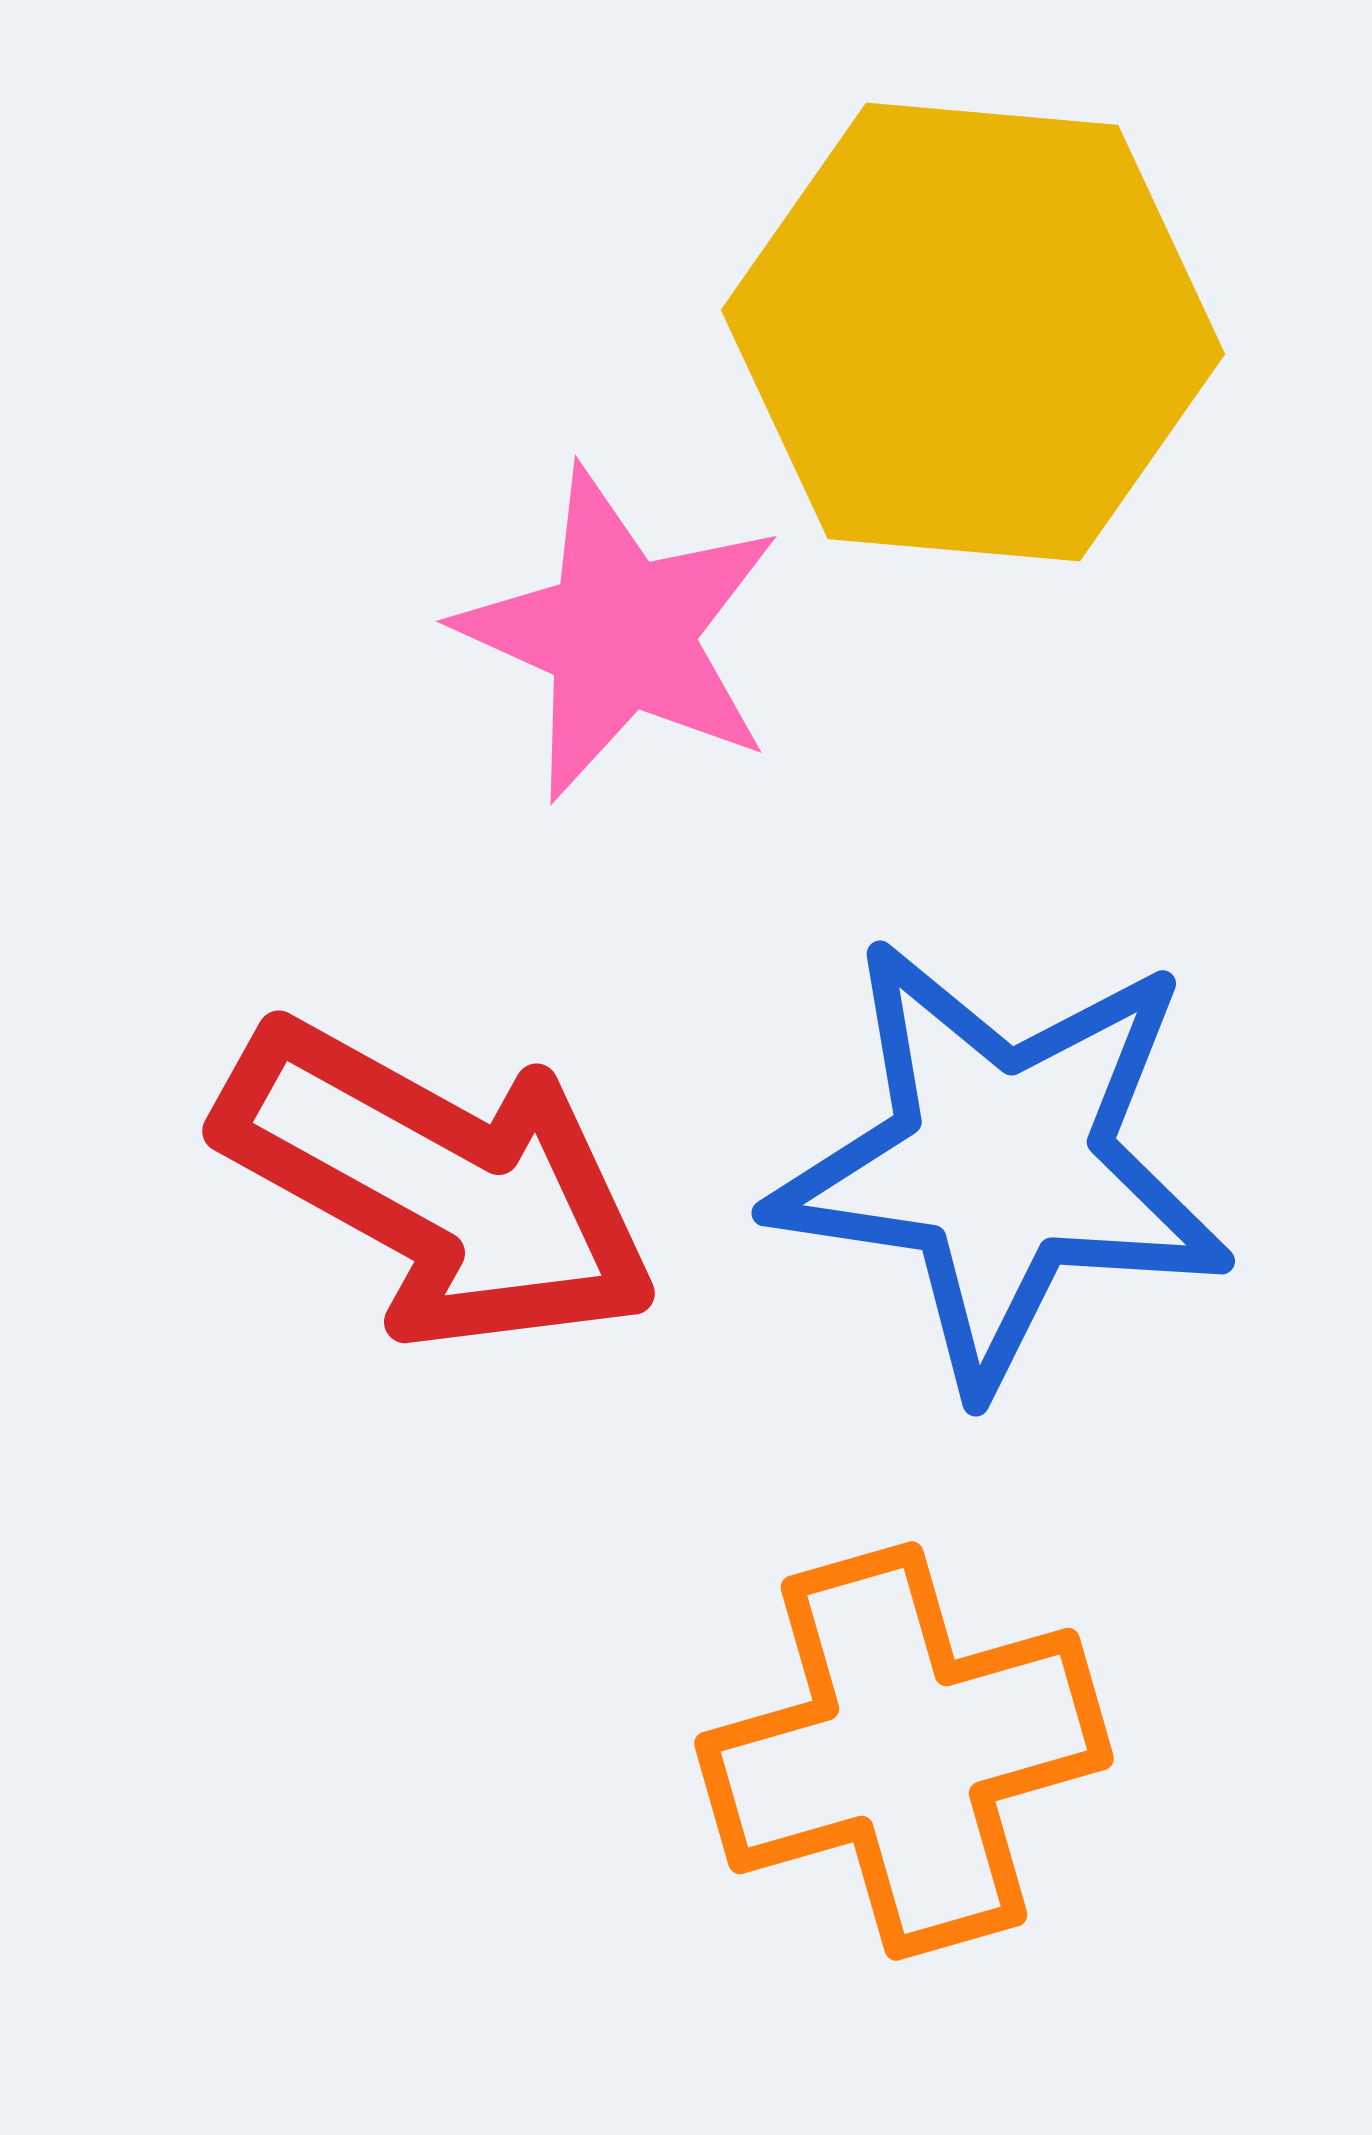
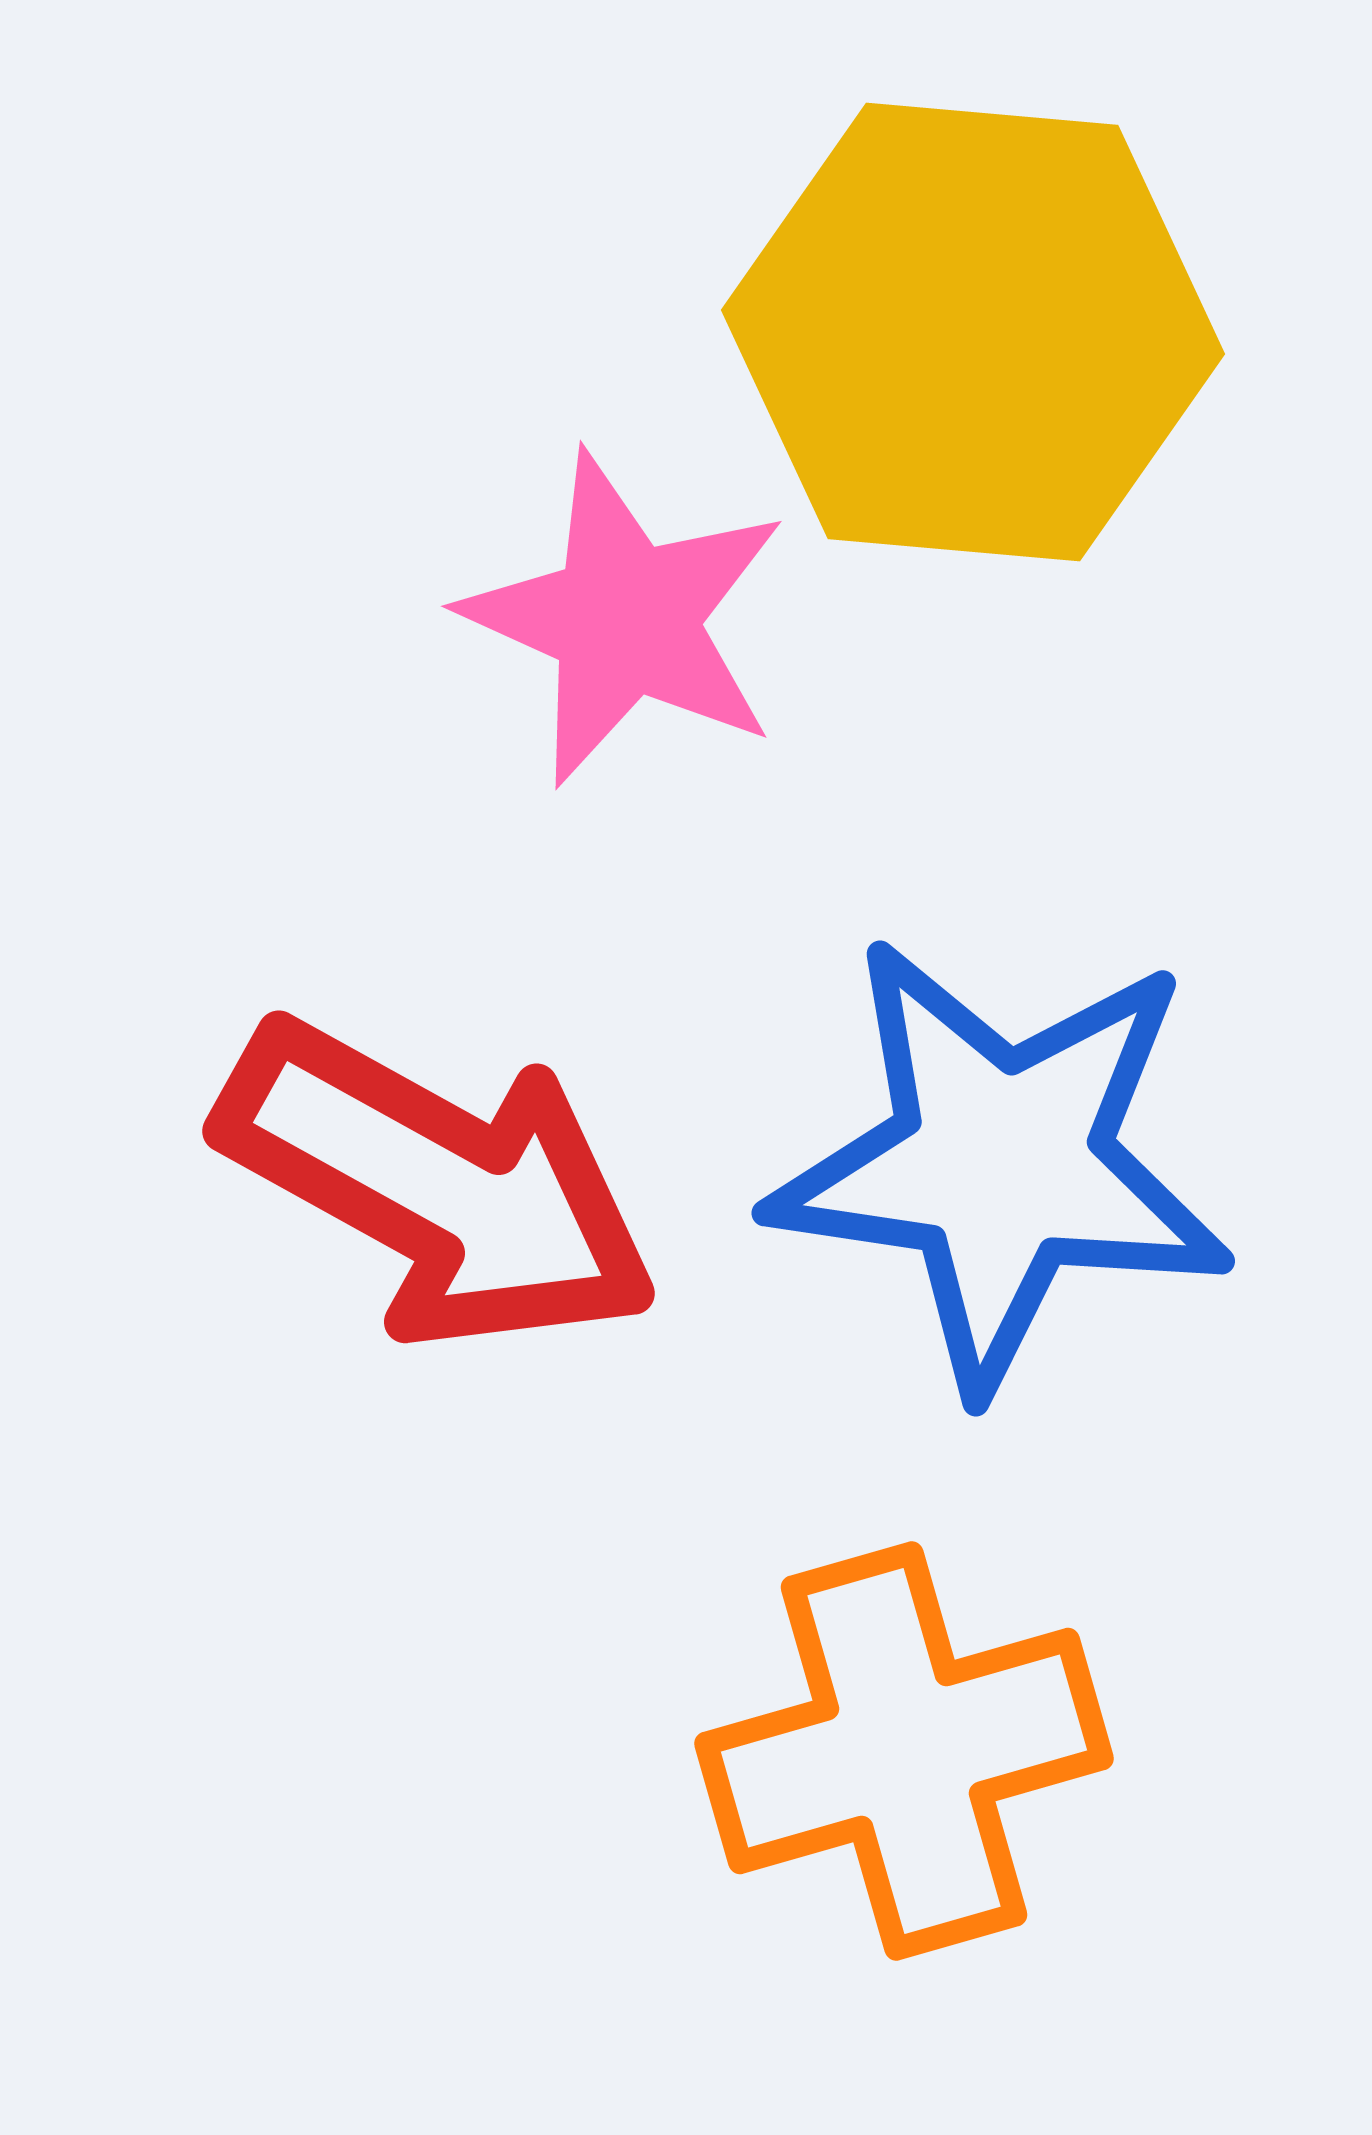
pink star: moved 5 px right, 15 px up
